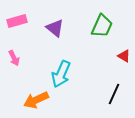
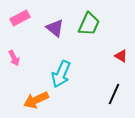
pink rectangle: moved 3 px right, 3 px up; rotated 12 degrees counterclockwise
green trapezoid: moved 13 px left, 2 px up
red triangle: moved 3 px left
